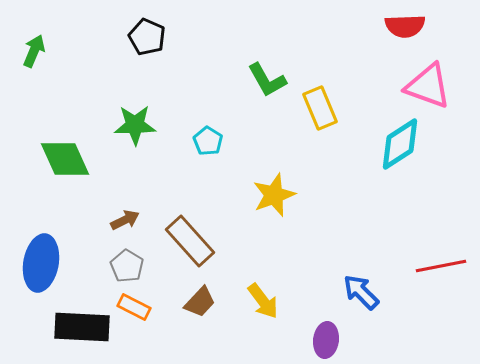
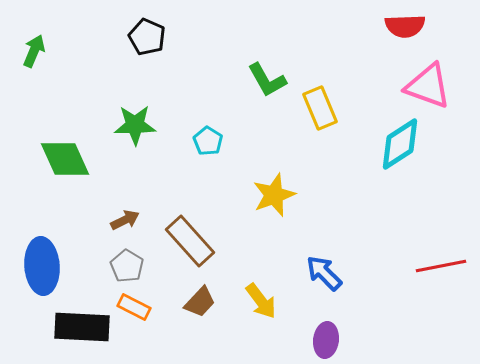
blue ellipse: moved 1 px right, 3 px down; rotated 14 degrees counterclockwise
blue arrow: moved 37 px left, 19 px up
yellow arrow: moved 2 px left
